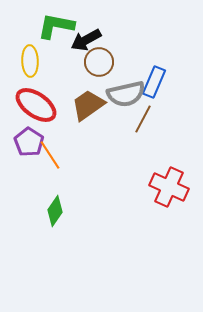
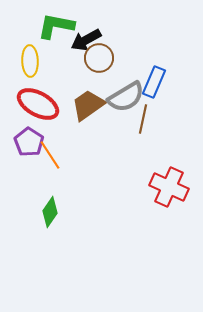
brown circle: moved 4 px up
gray semicircle: moved 3 px down; rotated 18 degrees counterclockwise
red ellipse: moved 2 px right, 1 px up; rotated 6 degrees counterclockwise
brown line: rotated 16 degrees counterclockwise
green diamond: moved 5 px left, 1 px down
